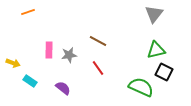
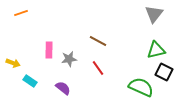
orange line: moved 7 px left, 1 px down
gray star: moved 4 px down
